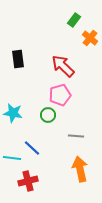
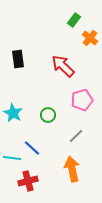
pink pentagon: moved 22 px right, 5 px down
cyan star: rotated 18 degrees clockwise
gray line: rotated 49 degrees counterclockwise
orange arrow: moved 8 px left
